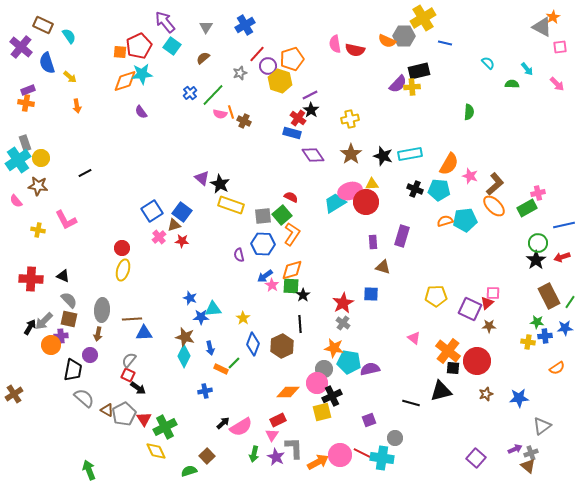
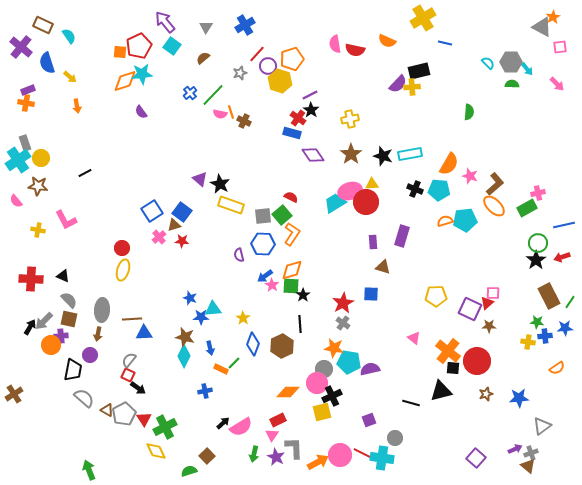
gray hexagon at (404, 36): moved 107 px right, 26 px down
purple triangle at (202, 178): moved 2 px left, 1 px down
